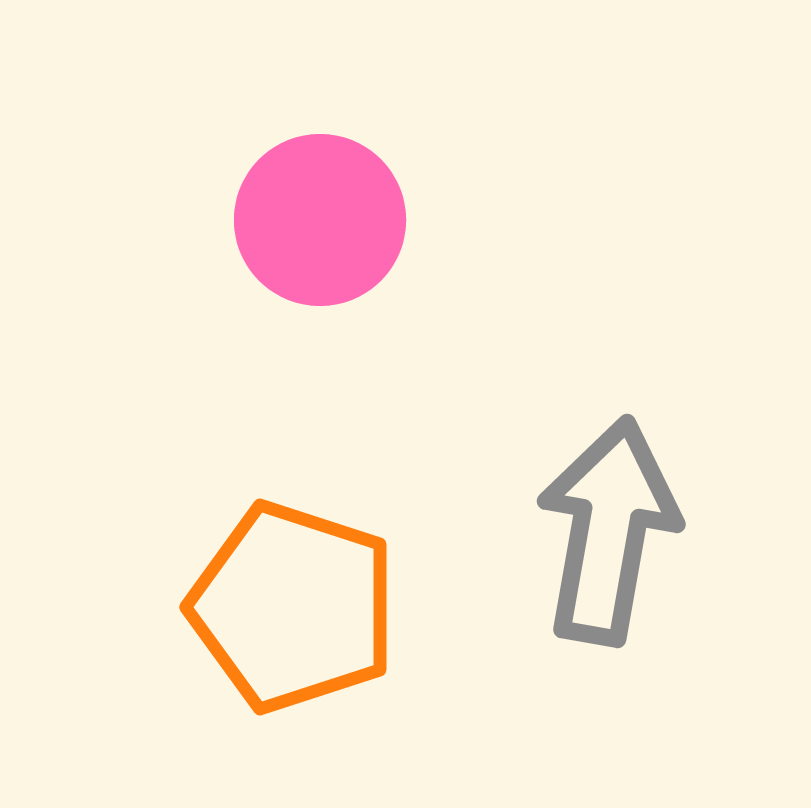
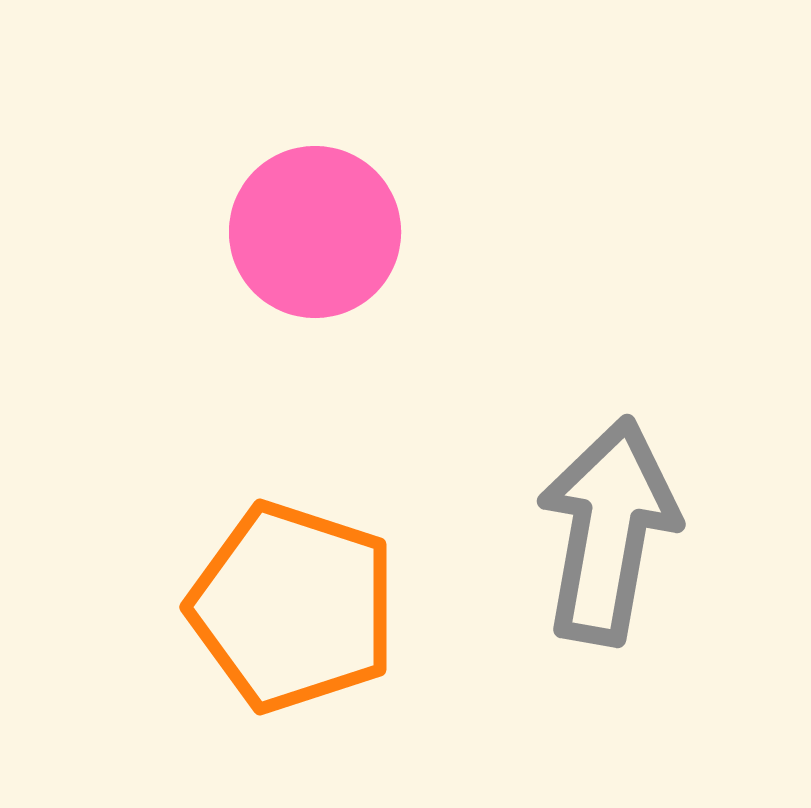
pink circle: moved 5 px left, 12 px down
